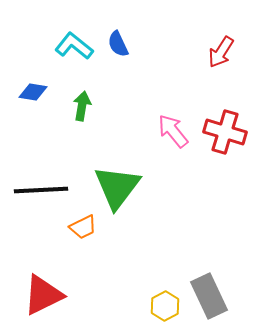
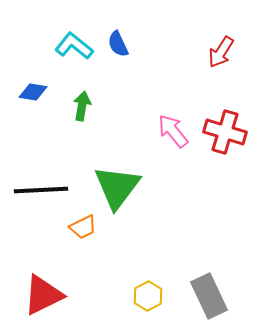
yellow hexagon: moved 17 px left, 10 px up
